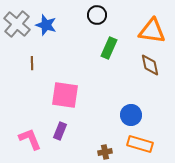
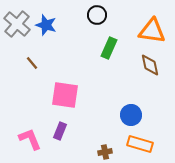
brown line: rotated 40 degrees counterclockwise
